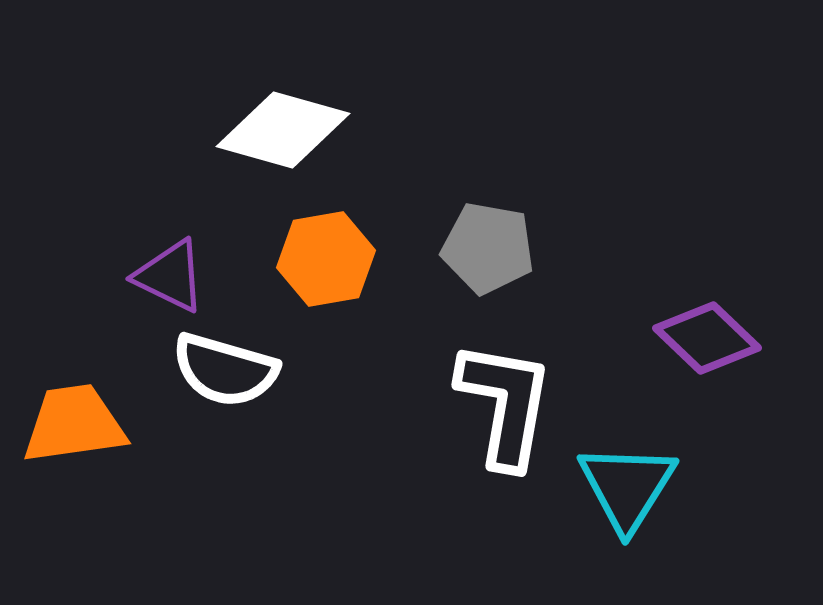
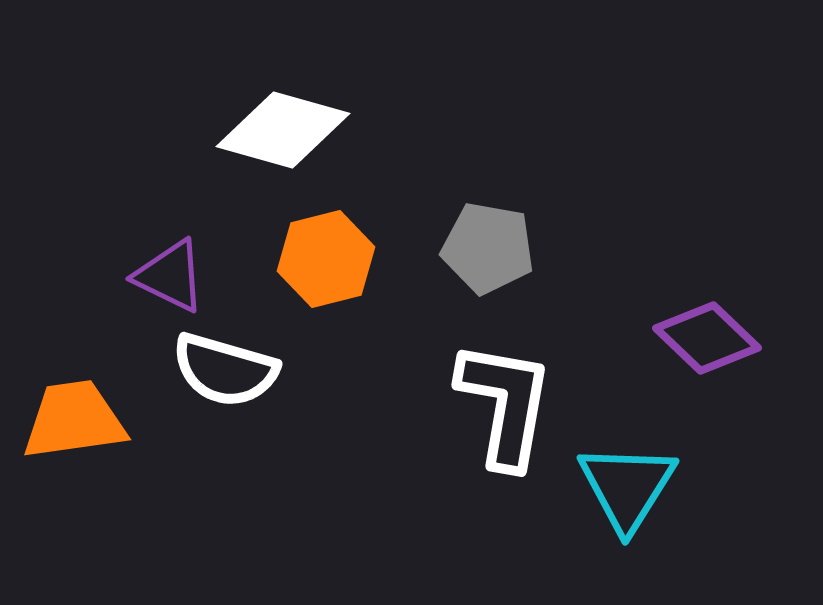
orange hexagon: rotated 4 degrees counterclockwise
orange trapezoid: moved 4 px up
